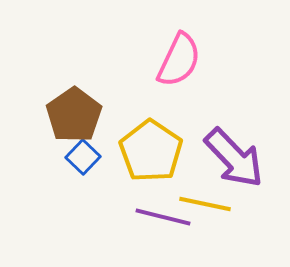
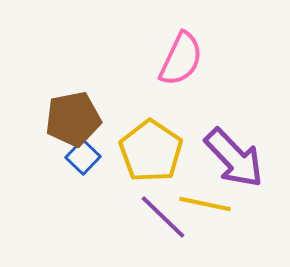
pink semicircle: moved 2 px right, 1 px up
brown pentagon: moved 1 px left, 4 px down; rotated 24 degrees clockwise
purple line: rotated 30 degrees clockwise
